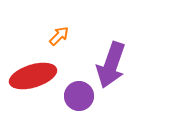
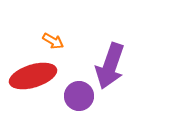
orange arrow: moved 6 px left, 5 px down; rotated 75 degrees clockwise
purple arrow: moved 1 px left, 1 px down
